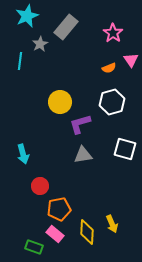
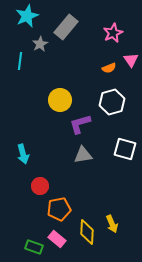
pink star: rotated 12 degrees clockwise
yellow circle: moved 2 px up
pink rectangle: moved 2 px right, 5 px down
